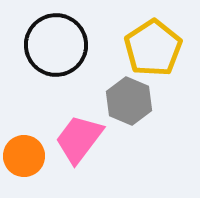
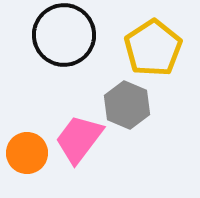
black circle: moved 8 px right, 10 px up
gray hexagon: moved 2 px left, 4 px down
orange circle: moved 3 px right, 3 px up
